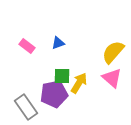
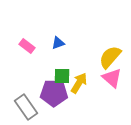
yellow semicircle: moved 3 px left, 5 px down
purple pentagon: moved 1 px up; rotated 12 degrees clockwise
